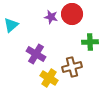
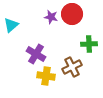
green cross: moved 1 px left, 2 px down
brown cross: rotated 12 degrees counterclockwise
yellow cross: moved 3 px left, 2 px up; rotated 24 degrees counterclockwise
